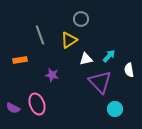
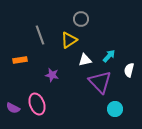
white triangle: moved 1 px left, 1 px down
white semicircle: rotated 24 degrees clockwise
